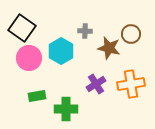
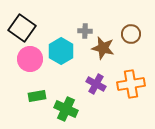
brown star: moved 6 px left
pink circle: moved 1 px right, 1 px down
purple cross: rotated 30 degrees counterclockwise
green cross: rotated 25 degrees clockwise
